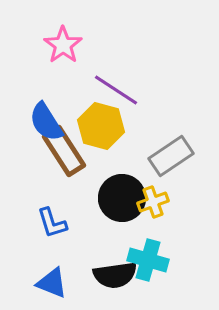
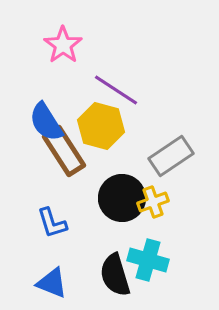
black semicircle: rotated 81 degrees clockwise
